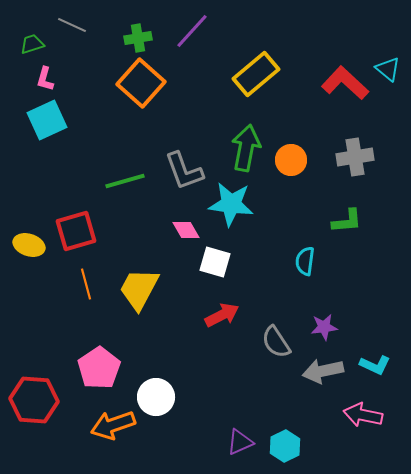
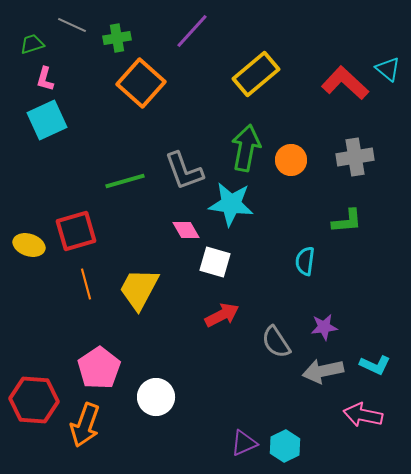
green cross: moved 21 px left
orange arrow: moved 28 px left; rotated 51 degrees counterclockwise
purple triangle: moved 4 px right, 1 px down
